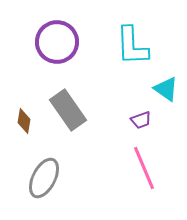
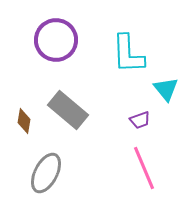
purple circle: moved 1 px left, 2 px up
cyan L-shape: moved 4 px left, 8 px down
cyan triangle: rotated 16 degrees clockwise
gray rectangle: rotated 15 degrees counterclockwise
purple trapezoid: moved 1 px left
gray ellipse: moved 2 px right, 5 px up
